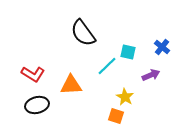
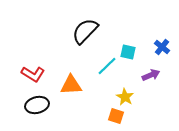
black semicircle: moved 2 px right, 2 px up; rotated 80 degrees clockwise
